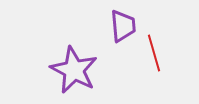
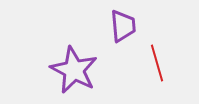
red line: moved 3 px right, 10 px down
